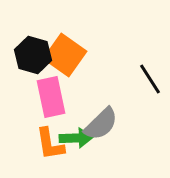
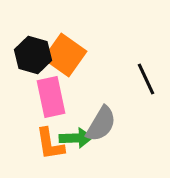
black line: moved 4 px left; rotated 8 degrees clockwise
gray semicircle: rotated 15 degrees counterclockwise
